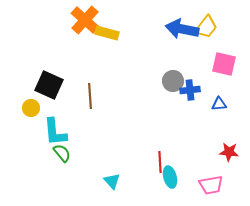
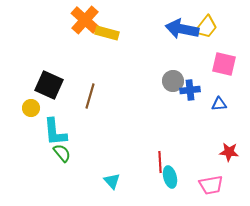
brown line: rotated 20 degrees clockwise
